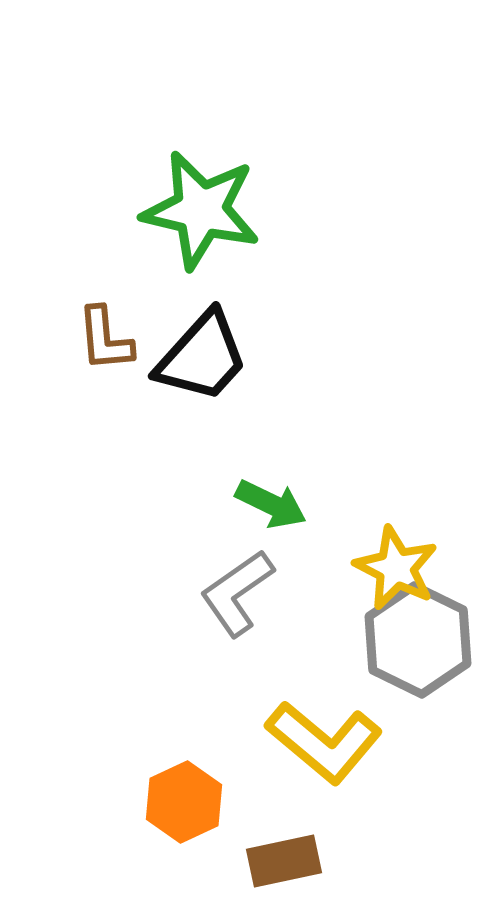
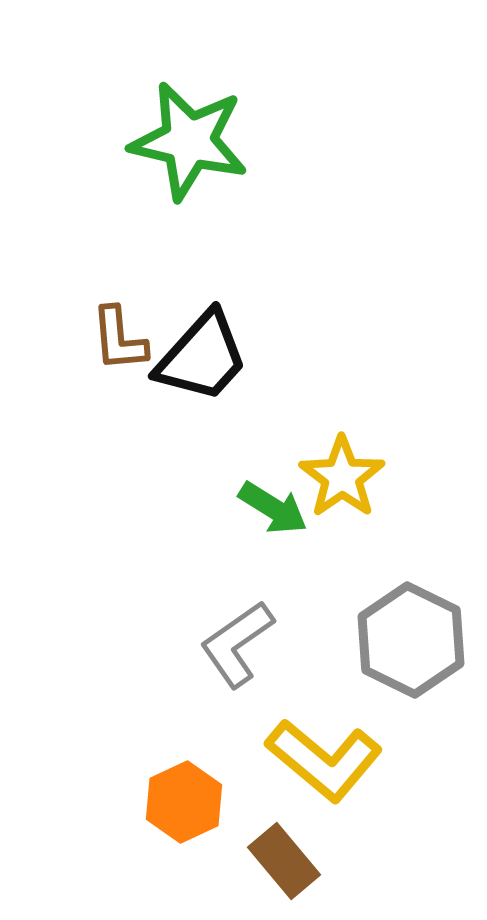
green star: moved 12 px left, 69 px up
brown L-shape: moved 14 px right
green arrow: moved 2 px right, 4 px down; rotated 6 degrees clockwise
yellow star: moved 54 px left, 91 px up; rotated 10 degrees clockwise
gray L-shape: moved 51 px down
gray hexagon: moved 7 px left
yellow L-shape: moved 18 px down
brown rectangle: rotated 62 degrees clockwise
